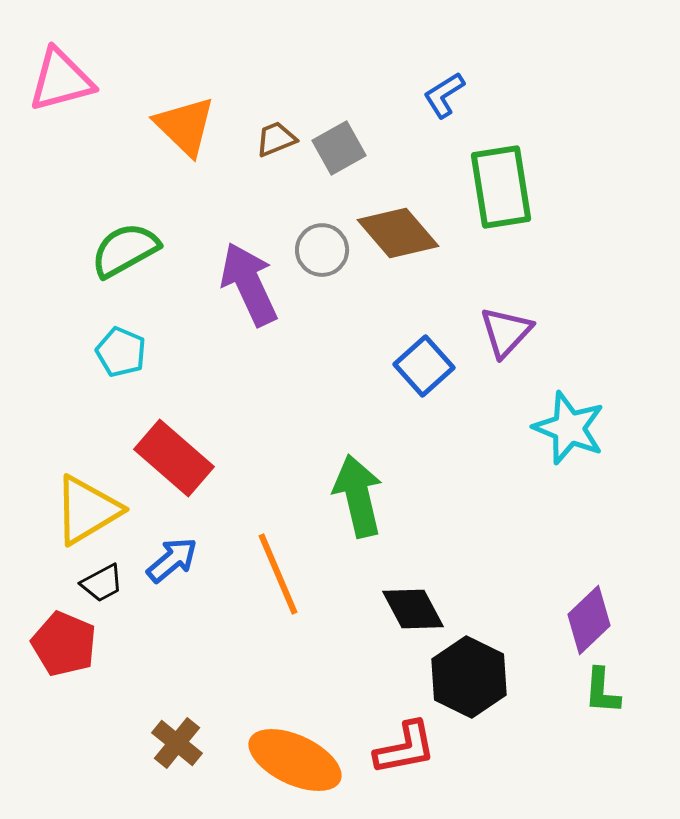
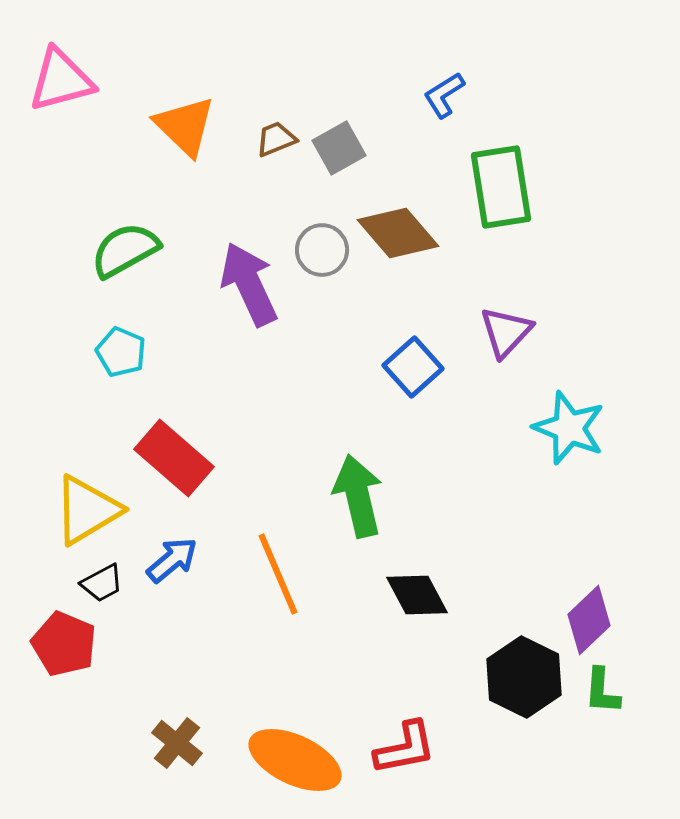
blue square: moved 11 px left, 1 px down
black diamond: moved 4 px right, 14 px up
black hexagon: moved 55 px right
